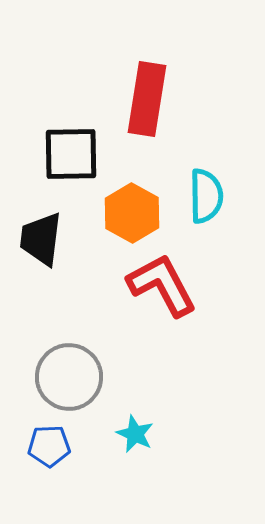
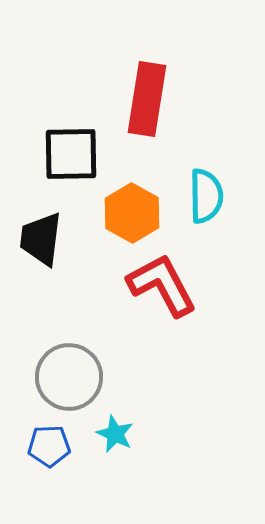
cyan star: moved 20 px left
